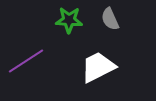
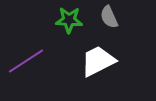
gray semicircle: moved 1 px left, 2 px up
white trapezoid: moved 6 px up
